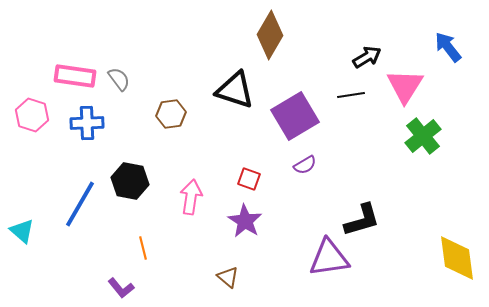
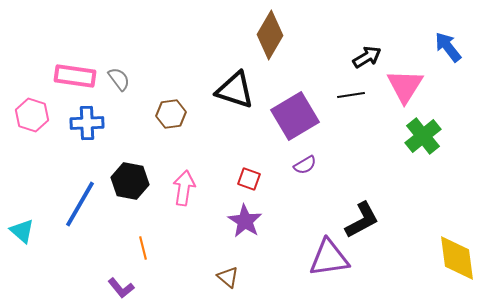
pink arrow: moved 7 px left, 9 px up
black L-shape: rotated 12 degrees counterclockwise
